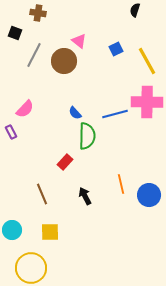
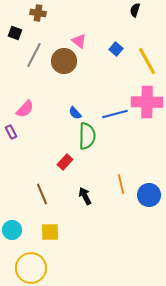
blue square: rotated 24 degrees counterclockwise
